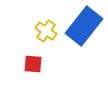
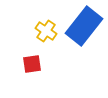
red square: moved 1 px left; rotated 12 degrees counterclockwise
